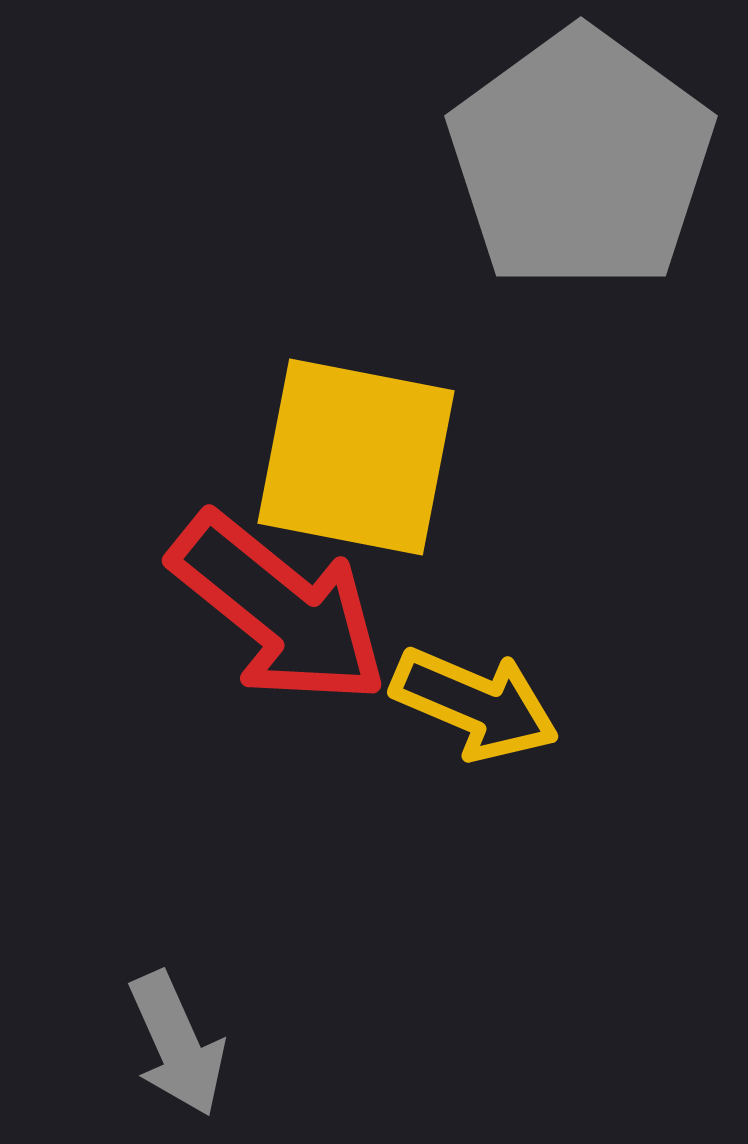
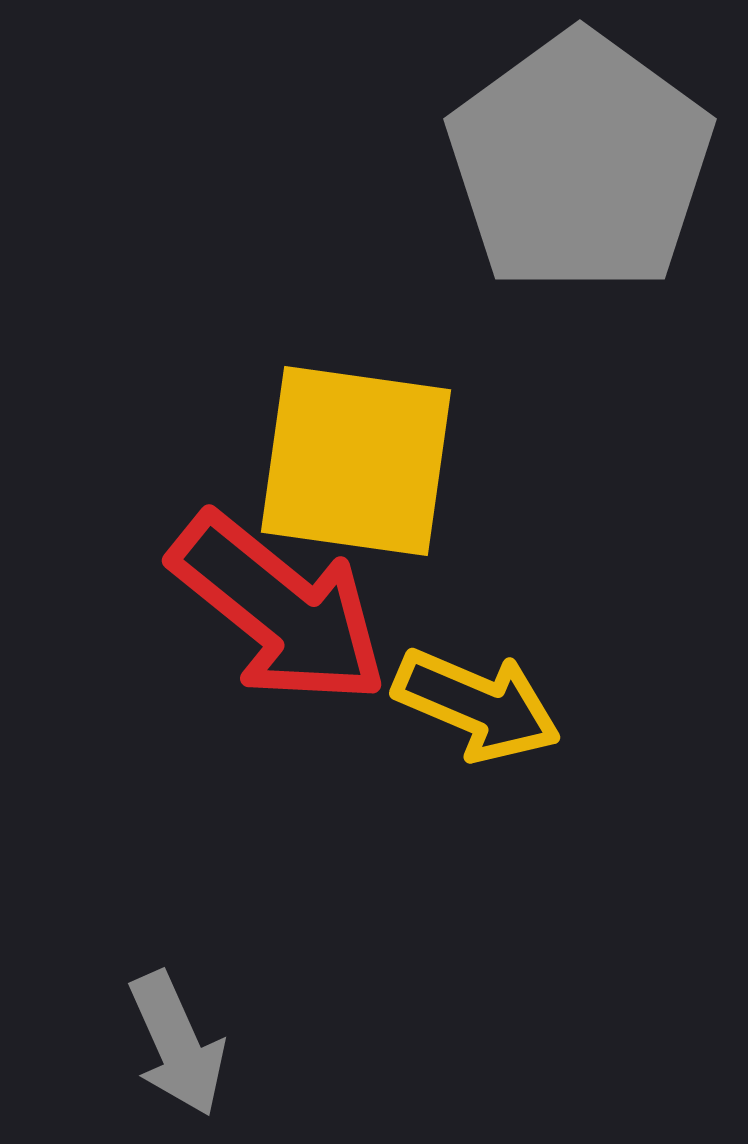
gray pentagon: moved 1 px left, 3 px down
yellow square: moved 4 px down; rotated 3 degrees counterclockwise
yellow arrow: moved 2 px right, 1 px down
